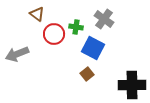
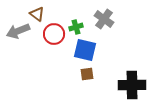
green cross: rotated 24 degrees counterclockwise
blue square: moved 8 px left, 2 px down; rotated 15 degrees counterclockwise
gray arrow: moved 1 px right, 23 px up
brown square: rotated 32 degrees clockwise
